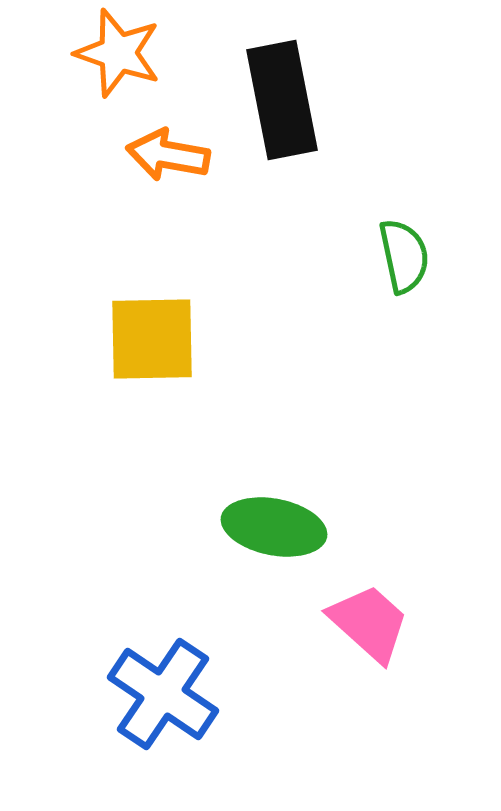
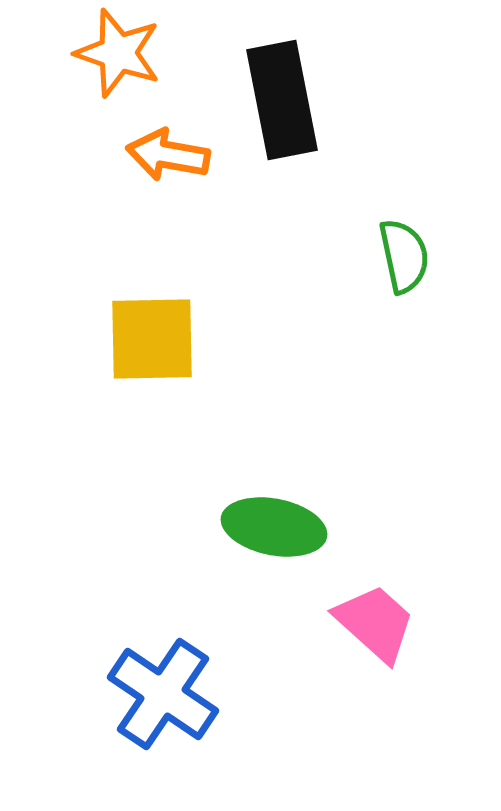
pink trapezoid: moved 6 px right
